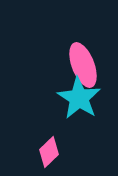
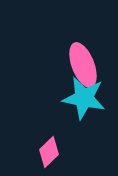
cyan star: moved 5 px right; rotated 21 degrees counterclockwise
